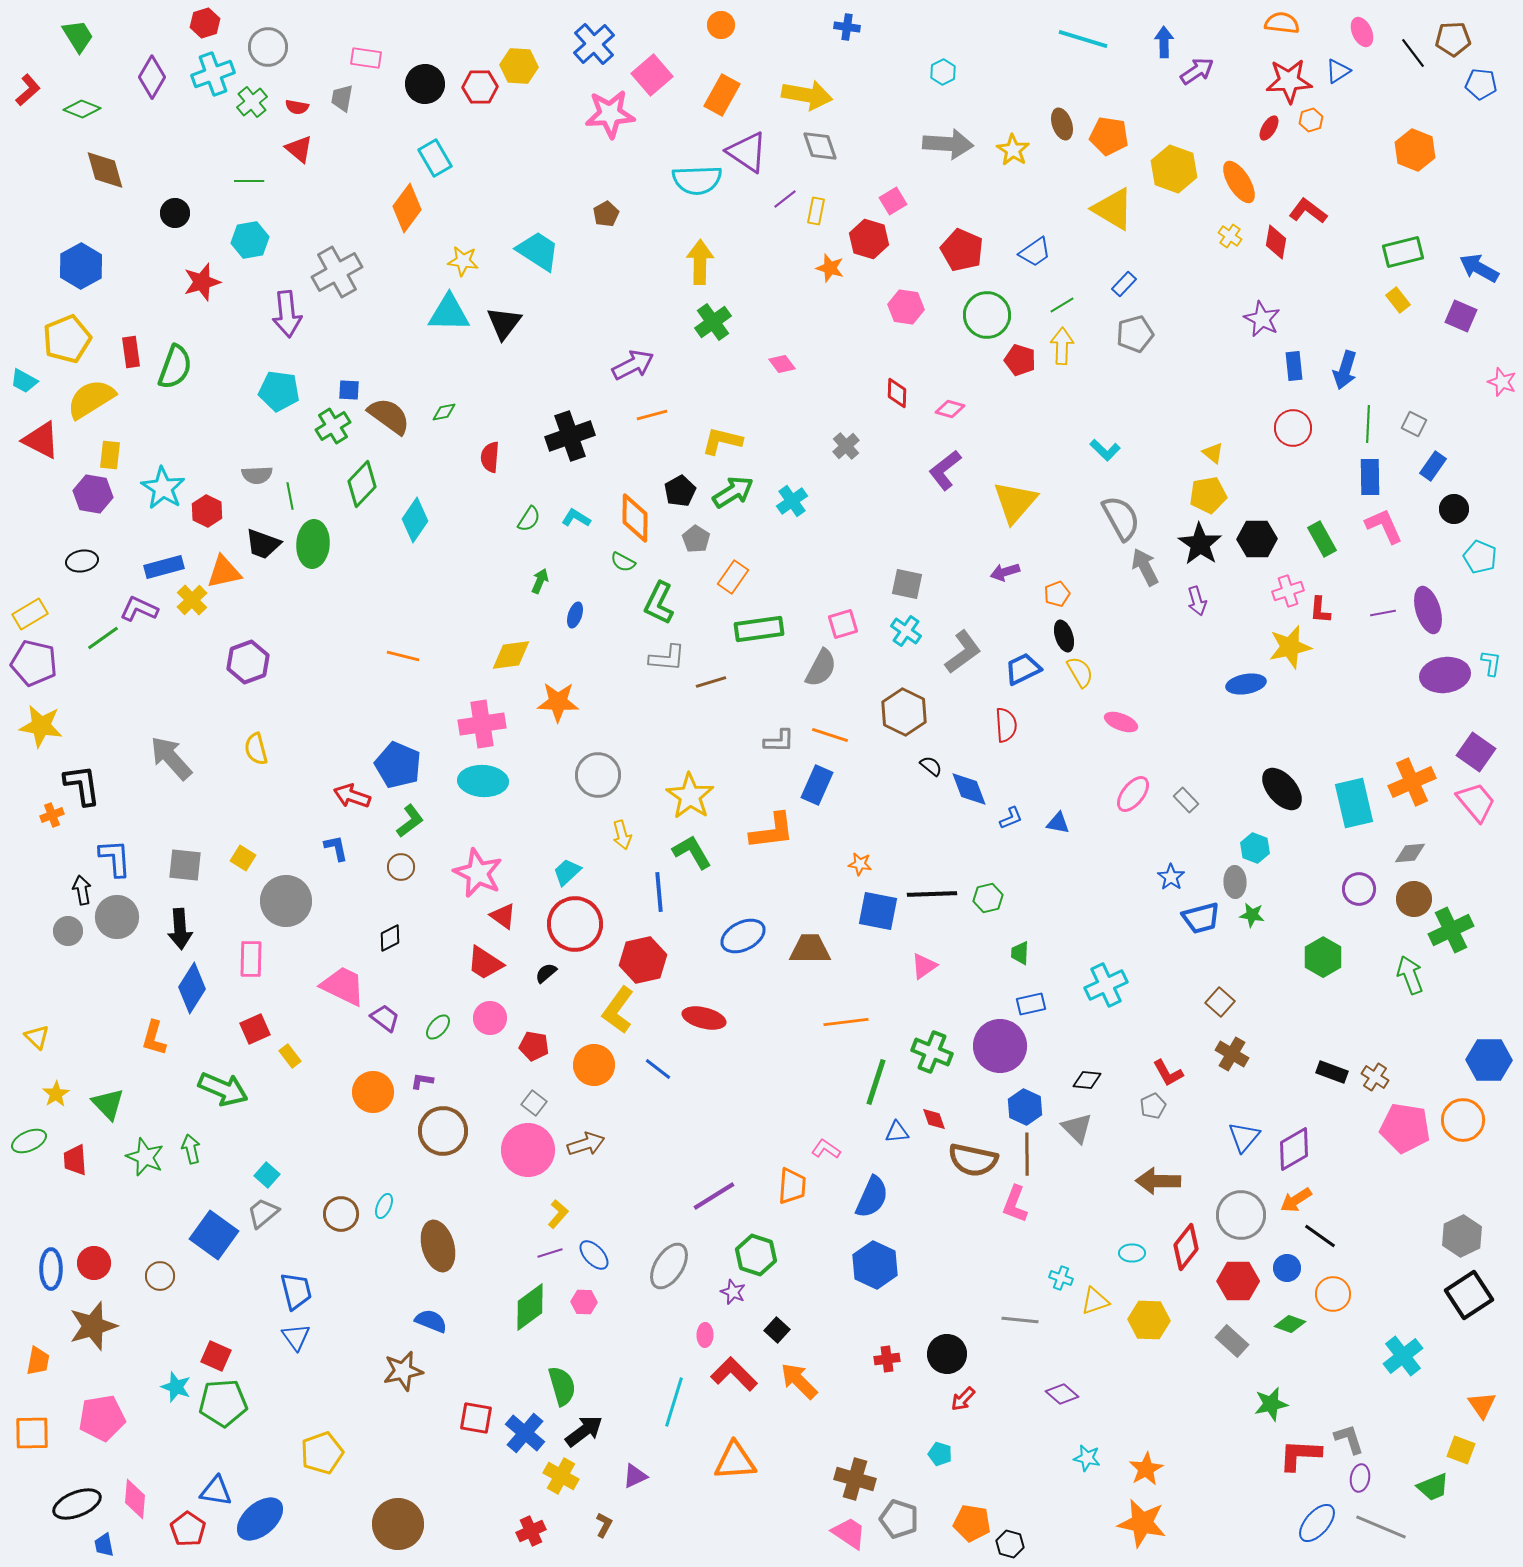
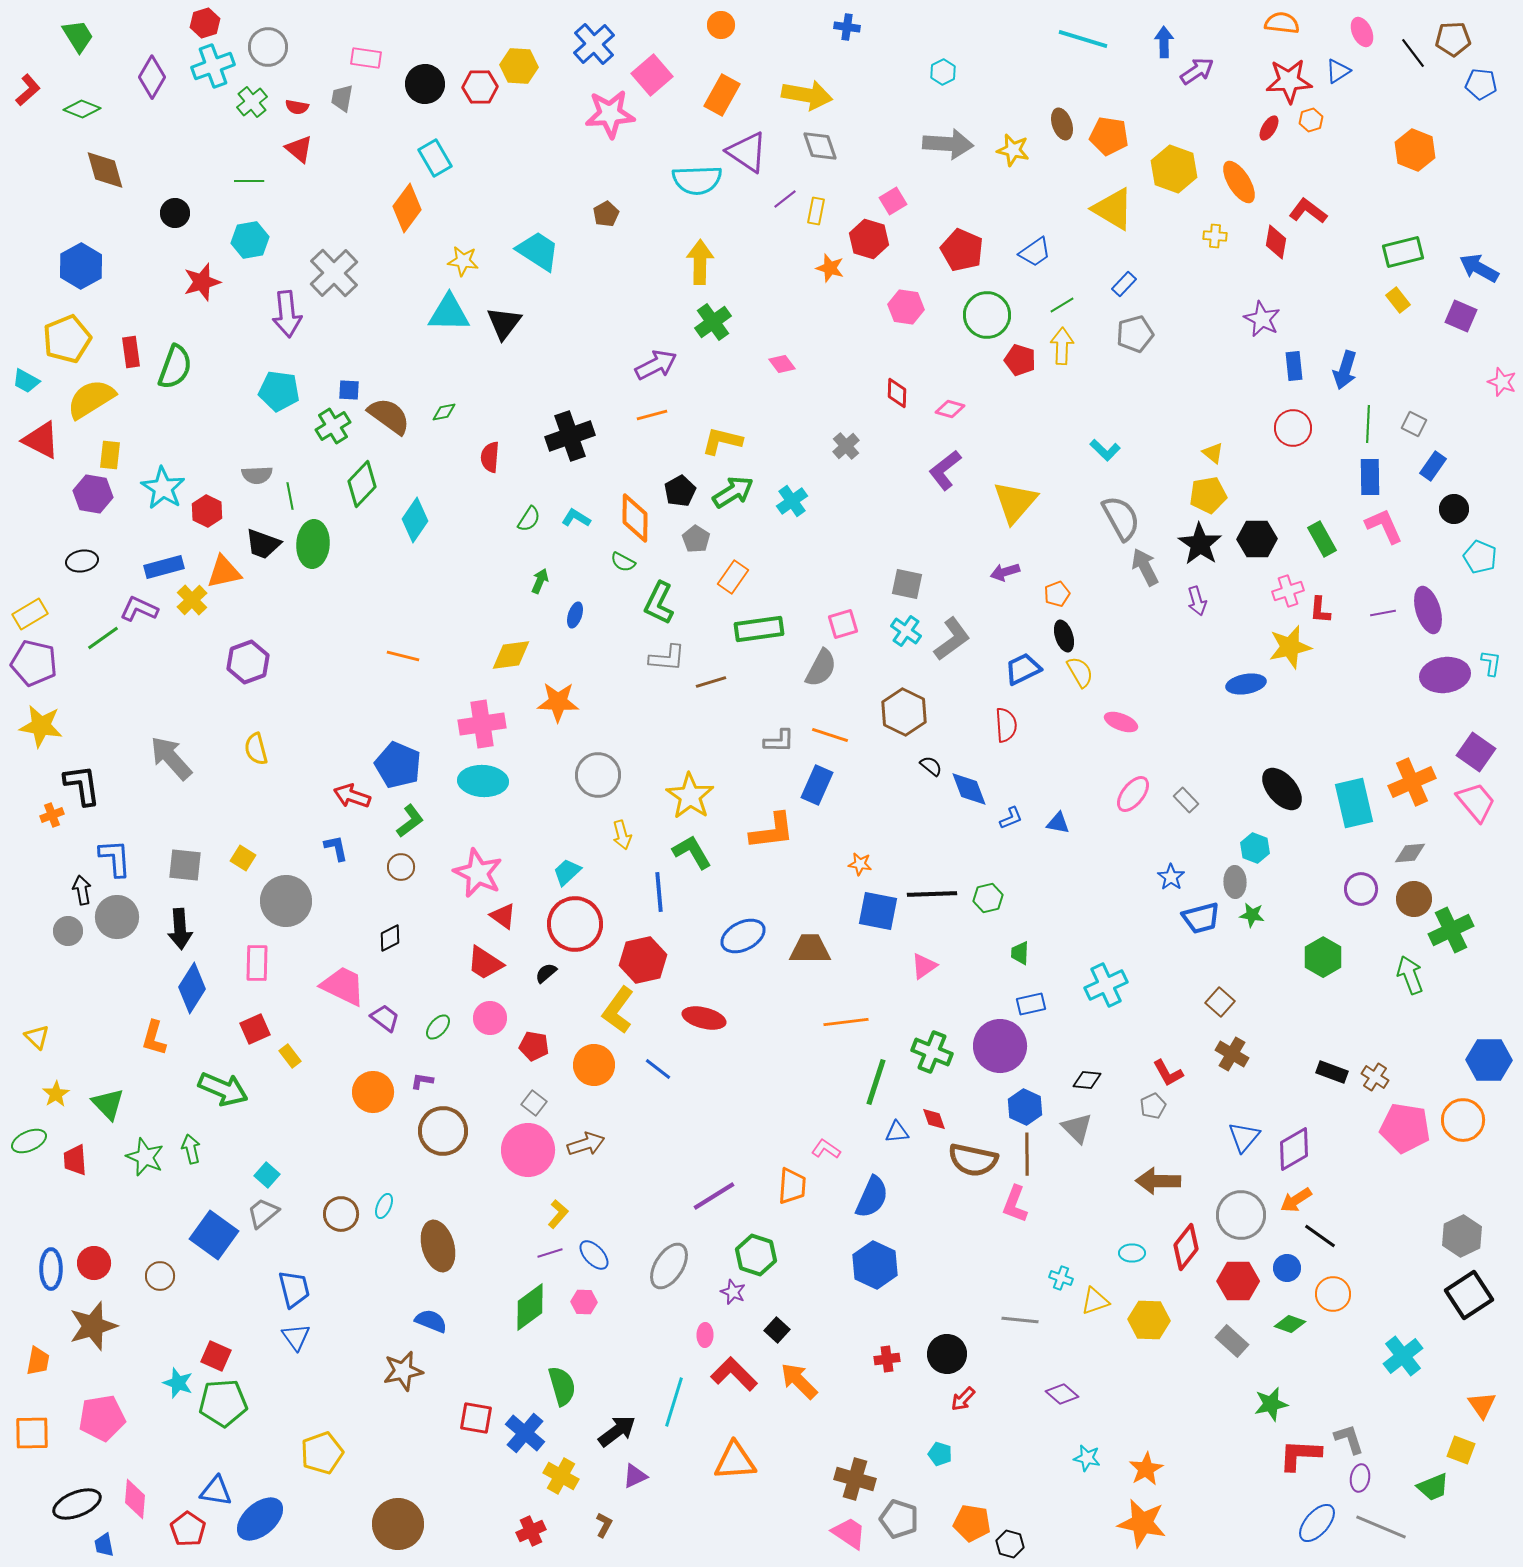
cyan cross at (213, 74): moved 8 px up
yellow star at (1013, 150): rotated 20 degrees counterclockwise
yellow cross at (1230, 236): moved 15 px left; rotated 30 degrees counterclockwise
gray cross at (337, 272): moved 3 px left, 1 px down; rotated 15 degrees counterclockwise
purple arrow at (633, 365): moved 23 px right
cyan trapezoid at (24, 381): moved 2 px right
gray L-shape at (963, 652): moved 11 px left, 13 px up
purple circle at (1359, 889): moved 2 px right
pink rectangle at (251, 959): moved 6 px right, 4 px down
blue trapezoid at (296, 1291): moved 2 px left, 2 px up
cyan star at (176, 1387): moved 2 px right, 4 px up
black arrow at (584, 1431): moved 33 px right
